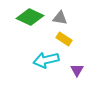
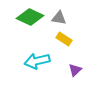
gray triangle: moved 1 px left
cyan arrow: moved 9 px left, 1 px down
purple triangle: moved 2 px left; rotated 16 degrees clockwise
